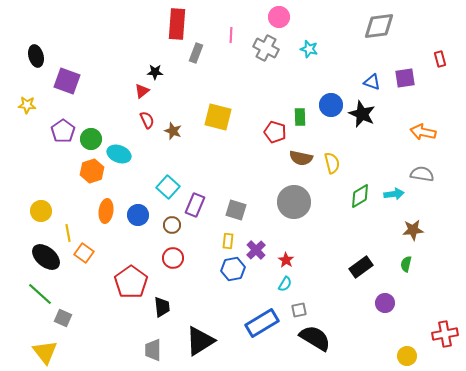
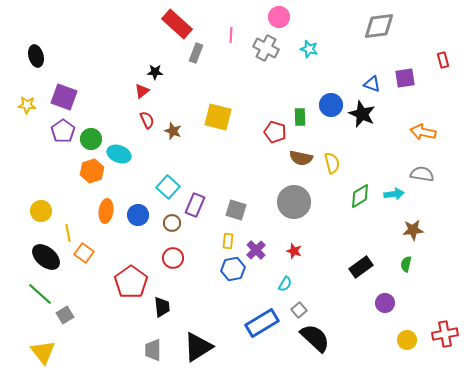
red rectangle at (177, 24): rotated 52 degrees counterclockwise
red rectangle at (440, 59): moved 3 px right, 1 px down
purple square at (67, 81): moved 3 px left, 16 px down
blue triangle at (372, 82): moved 2 px down
brown circle at (172, 225): moved 2 px up
red star at (286, 260): moved 8 px right, 9 px up; rotated 14 degrees counterclockwise
gray square at (299, 310): rotated 28 degrees counterclockwise
gray square at (63, 318): moved 2 px right, 3 px up; rotated 36 degrees clockwise
black semicircle at (315, 338): rotated 12 degrees clockwise
black triangle at (200, 341): moved 2 px left, 6 px down
yellow triangle at (45, 352): moved 2 px left
yellow circle at (407, 356): moved 16 px up
